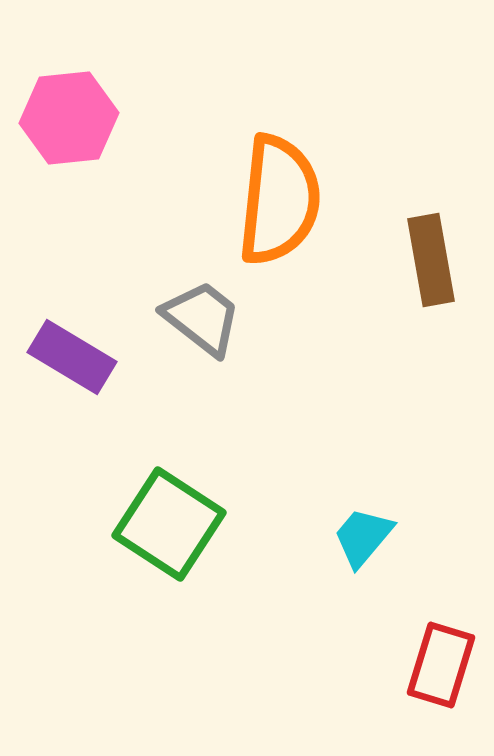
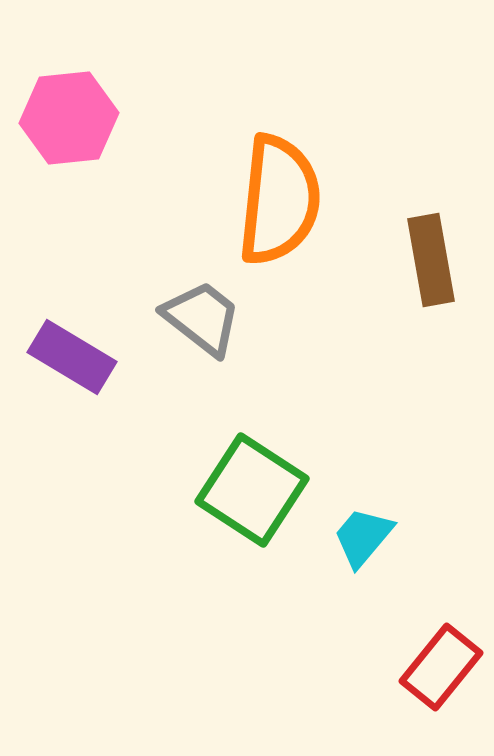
green square: moved 83 px right, 34 px up
red rectangle: moved 2 px down; rotated 22 degrees clockwise
